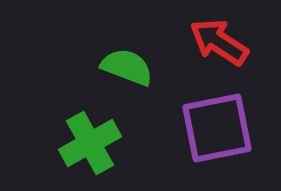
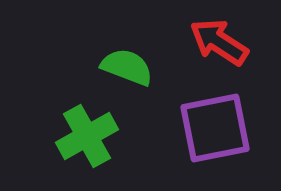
purple square: moved 2 px left
green cross: moved 3 px left, 7 px up
